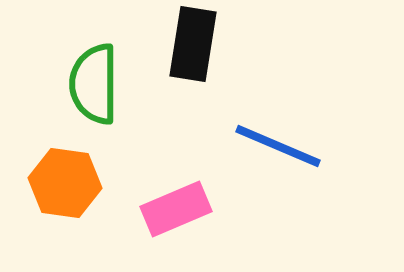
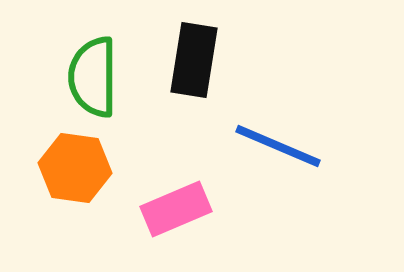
black rectangle: moved 1 px right, 16 px down
green semicircle: moved 1 px left, 7 px up
orange hexagon: moved 10 px right, 15 px up
